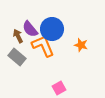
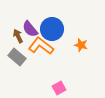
orange L-shape: moved 2 px left; rotated 30 degrees counterclockwise
